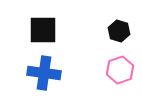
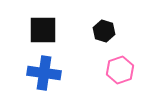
black hexagon: moved 15 px left
